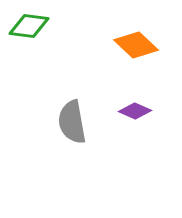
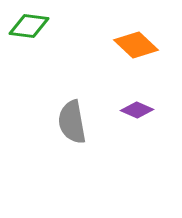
purple diamond: moved 2 px right, 1 px up
